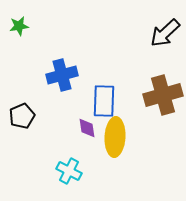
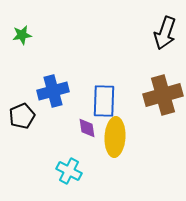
green star: moved 3 px right, 9 px down
black arrow: rotated 28 degrees counterclockwise
blue cross: moved 9 px left, 16 px down
